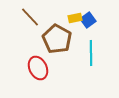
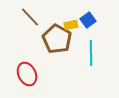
yellow rectangle: moved 4 px left, 7 px down
red ellipse: moved 11 px left, 6 px down
